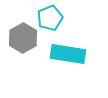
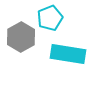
gray hexagon: moved 2 px left, 1 px up
